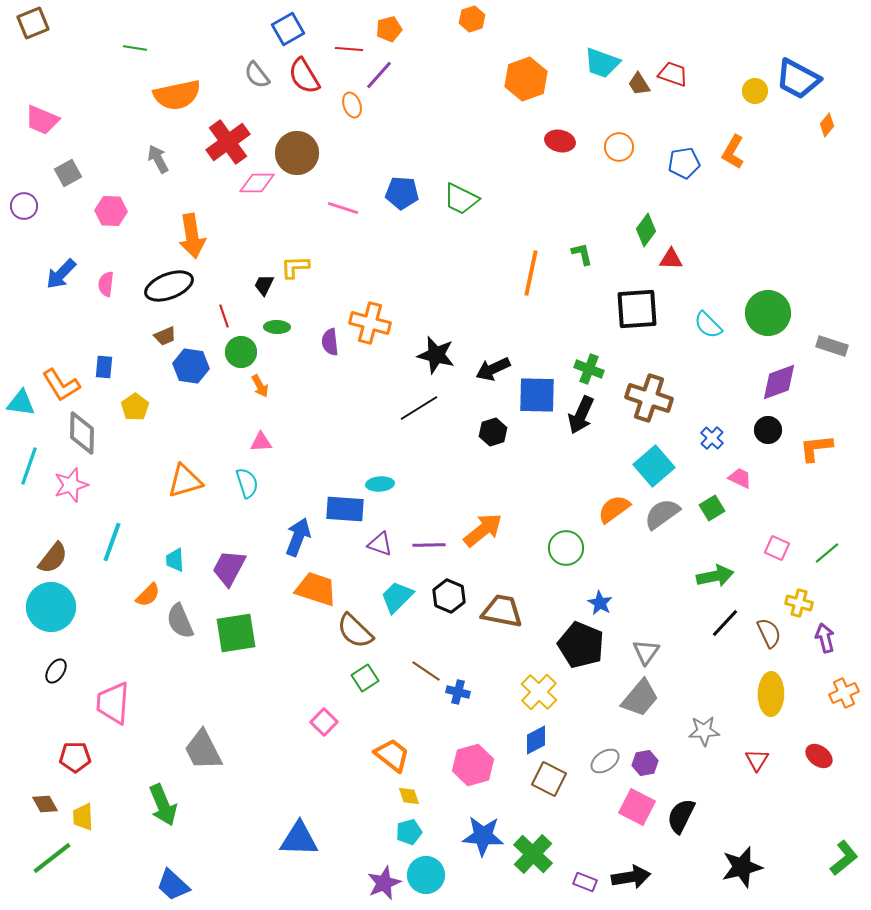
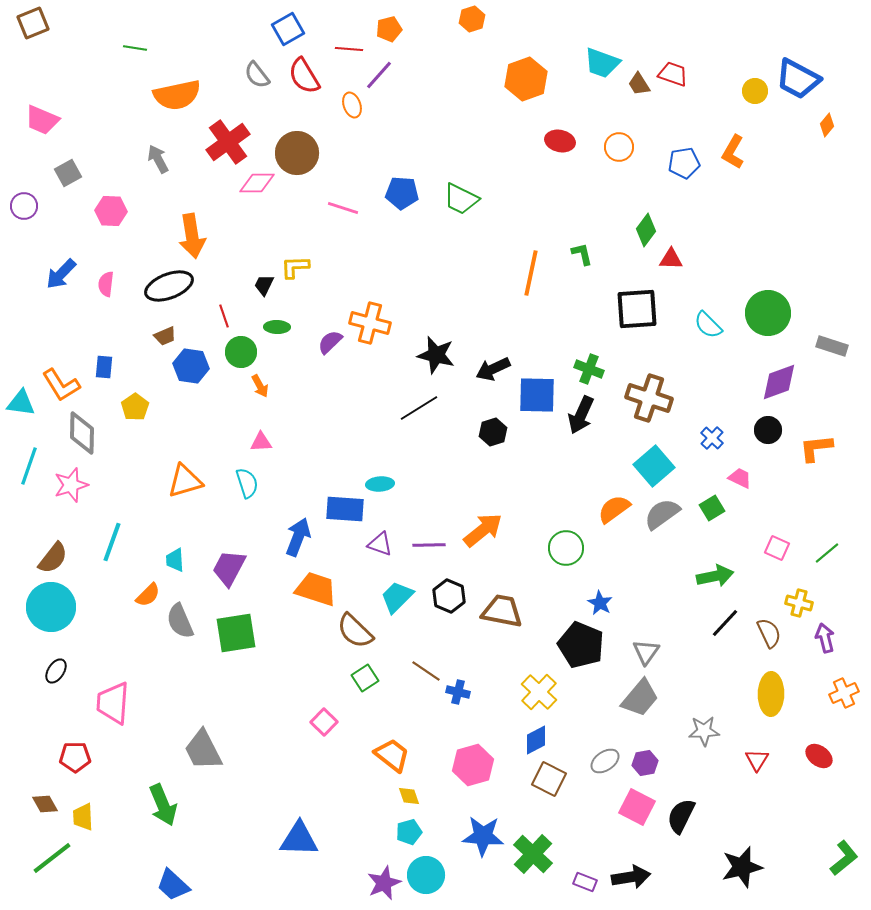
purple semicircle at (330, 342): rotated 52 degrees clockwise
